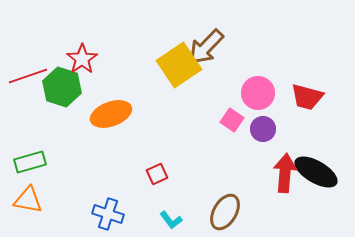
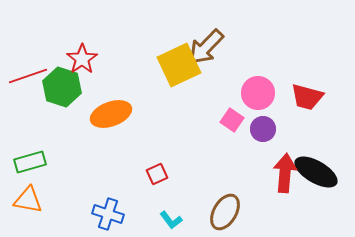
yellow square: rotated 9 degrees clockwise
